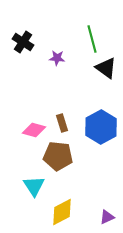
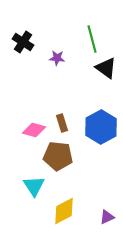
yellow diamond: moved 2 px right, 1 px up
